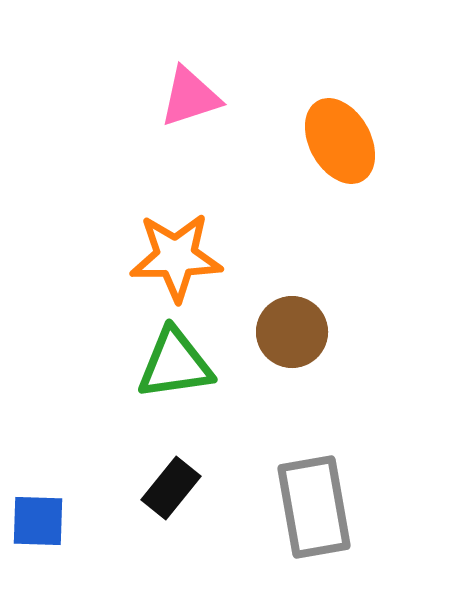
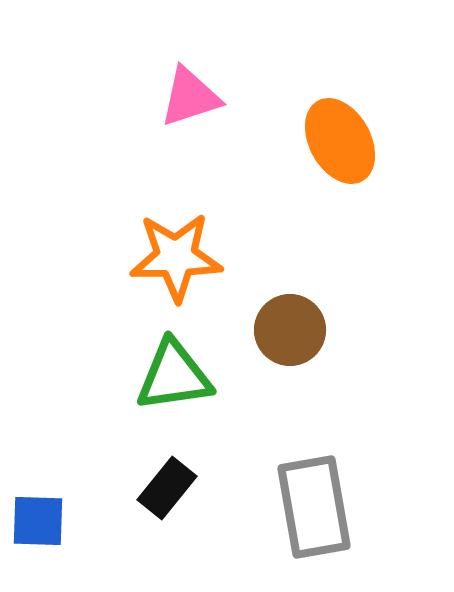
brown circle: moved 2 px left, 2 px up
green triangle: moved 1 px left, 12 px down
black rectangle: moved 4 px left
